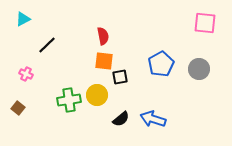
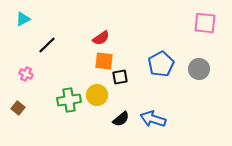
red semicircle: moved 2 px left, 2 px down; rotated 66 degrees clockwise
